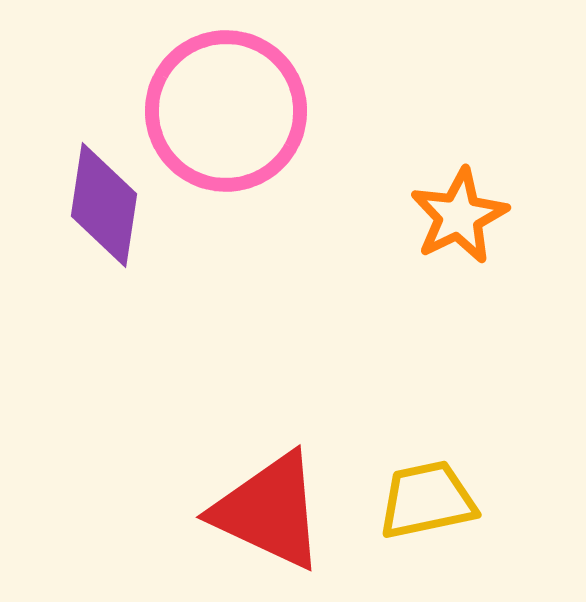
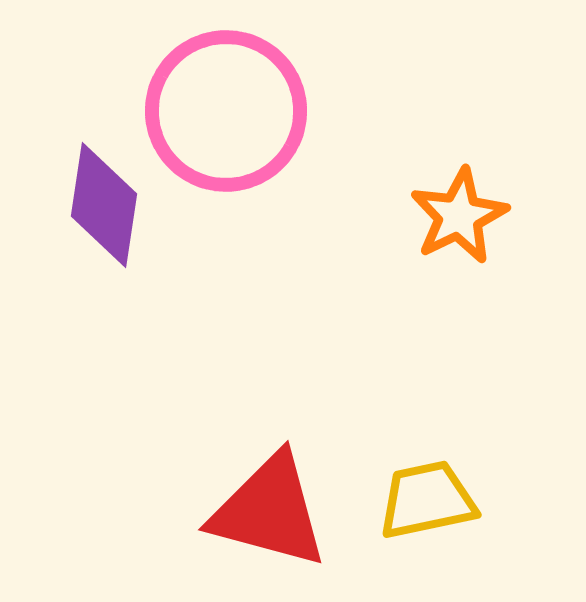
red triangle: rotated 10 degrees counterclockwise
